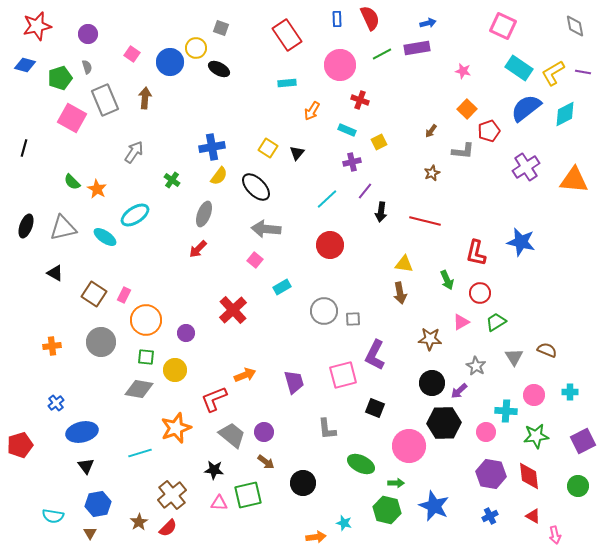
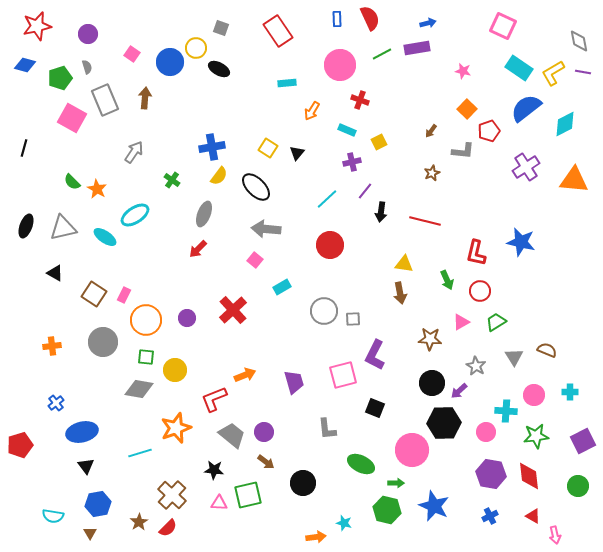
gray diamond at (575, 26): moved 4 px right, 15 px down
red rectangle at (287, 35): moved 9 px left, 4 px up
cyan diamond at (565, 114): moved 10 px down
red circle at (480, 293): moved 2 px up
purple circle at (186, 333): moved 1 px right, 15 px up
gray circle at (101, 342): moved 2 px right
pink circle at (409, 446): moved 3 px right, 4 px down
brown cross at (172, 495): rotated 8 degrees counterclockwise
